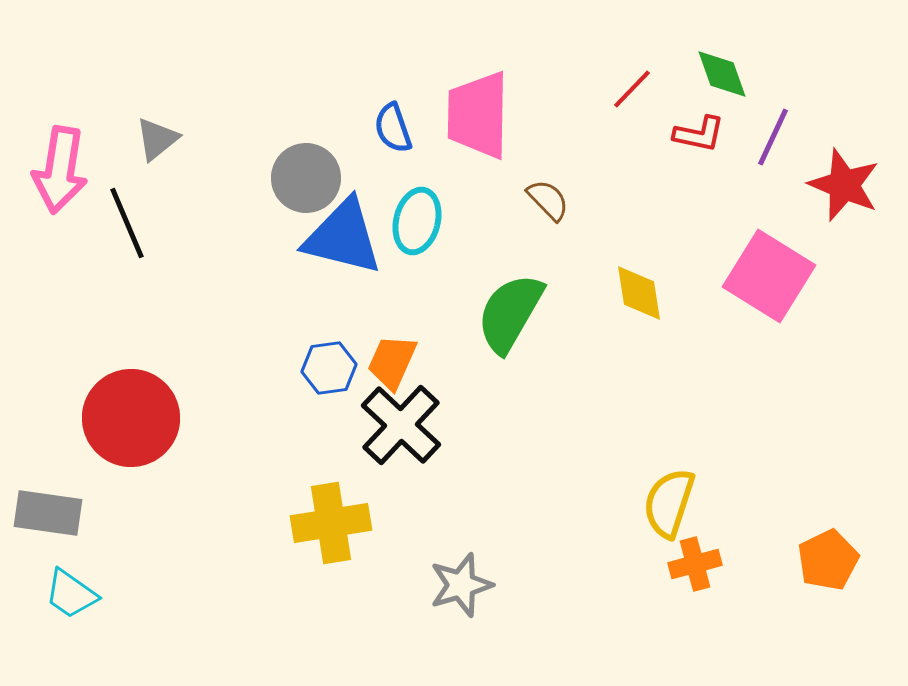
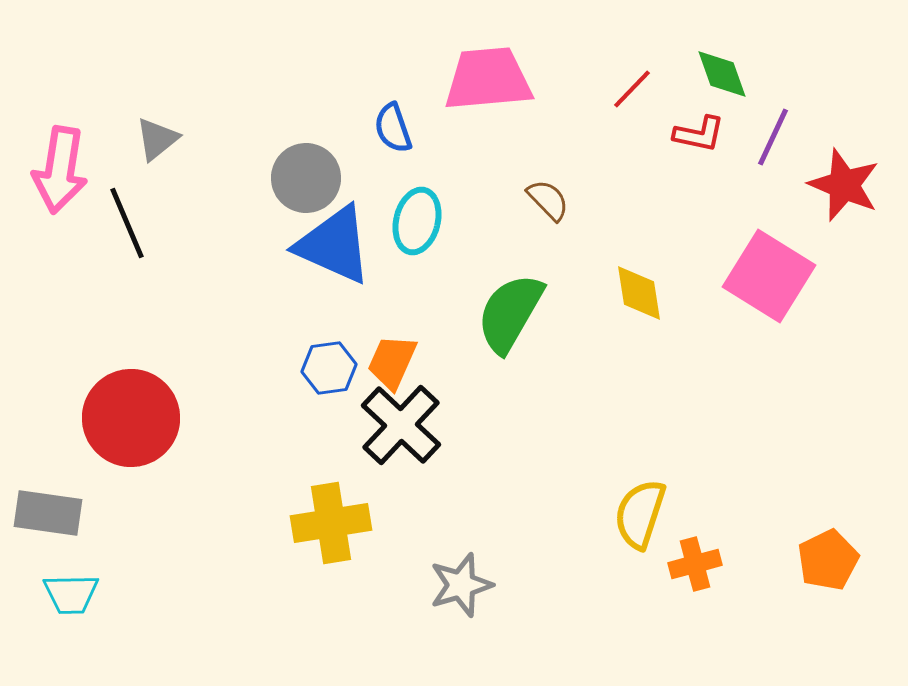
pink trapezoid: moved 10 px right, 36 px up; rotated 84 degrees clockwise
blue triangle: moved 9 px left, 8 px down; rotated 10 degrees clockwise
yellow semicircle: moved 29 px left, 11 px down
cyan trapezoid: rotated 36 degrees counterclockwise
